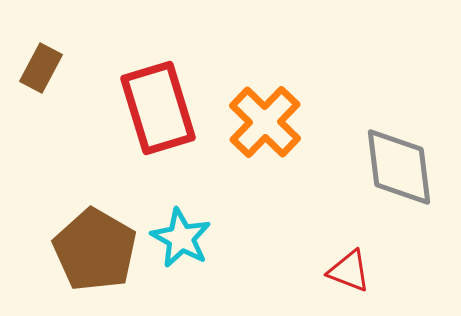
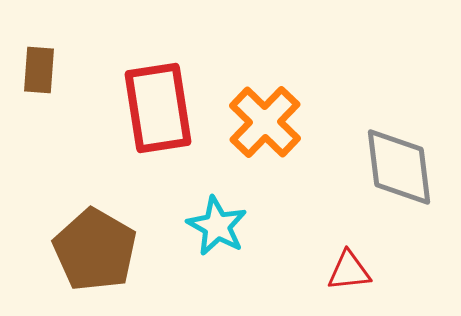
brown rectangle: moved 2 px left, 2 px down; rotated 24 degrees counterclockwise
red rectangle: rotated 8 degrees clockwise
cyan star: moved 36 px right, 12 px up
red triangle: rotated 27 degrees counterclockwise
